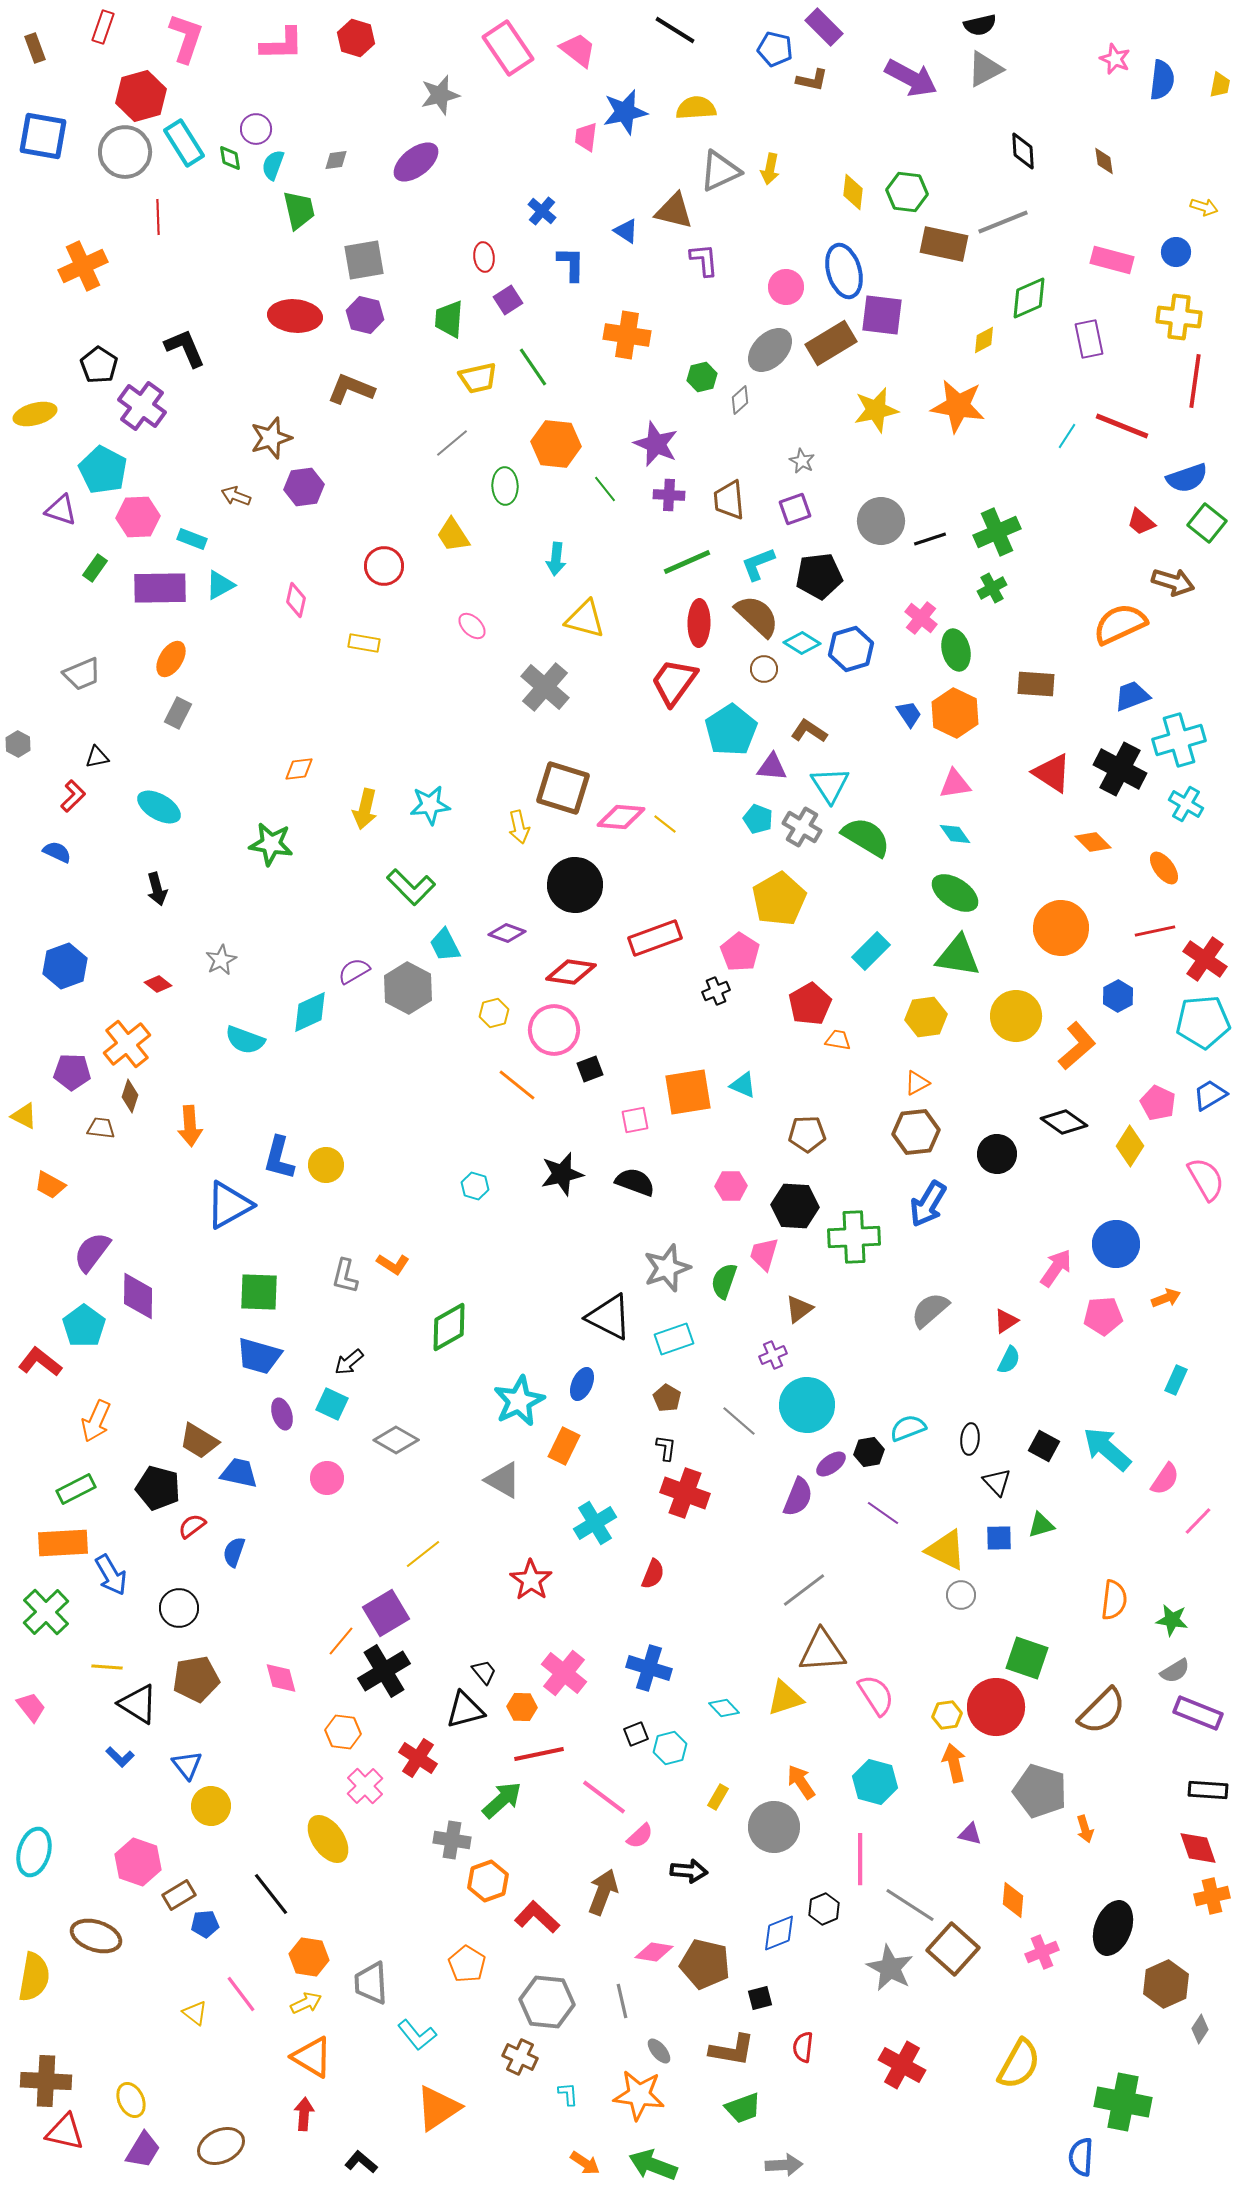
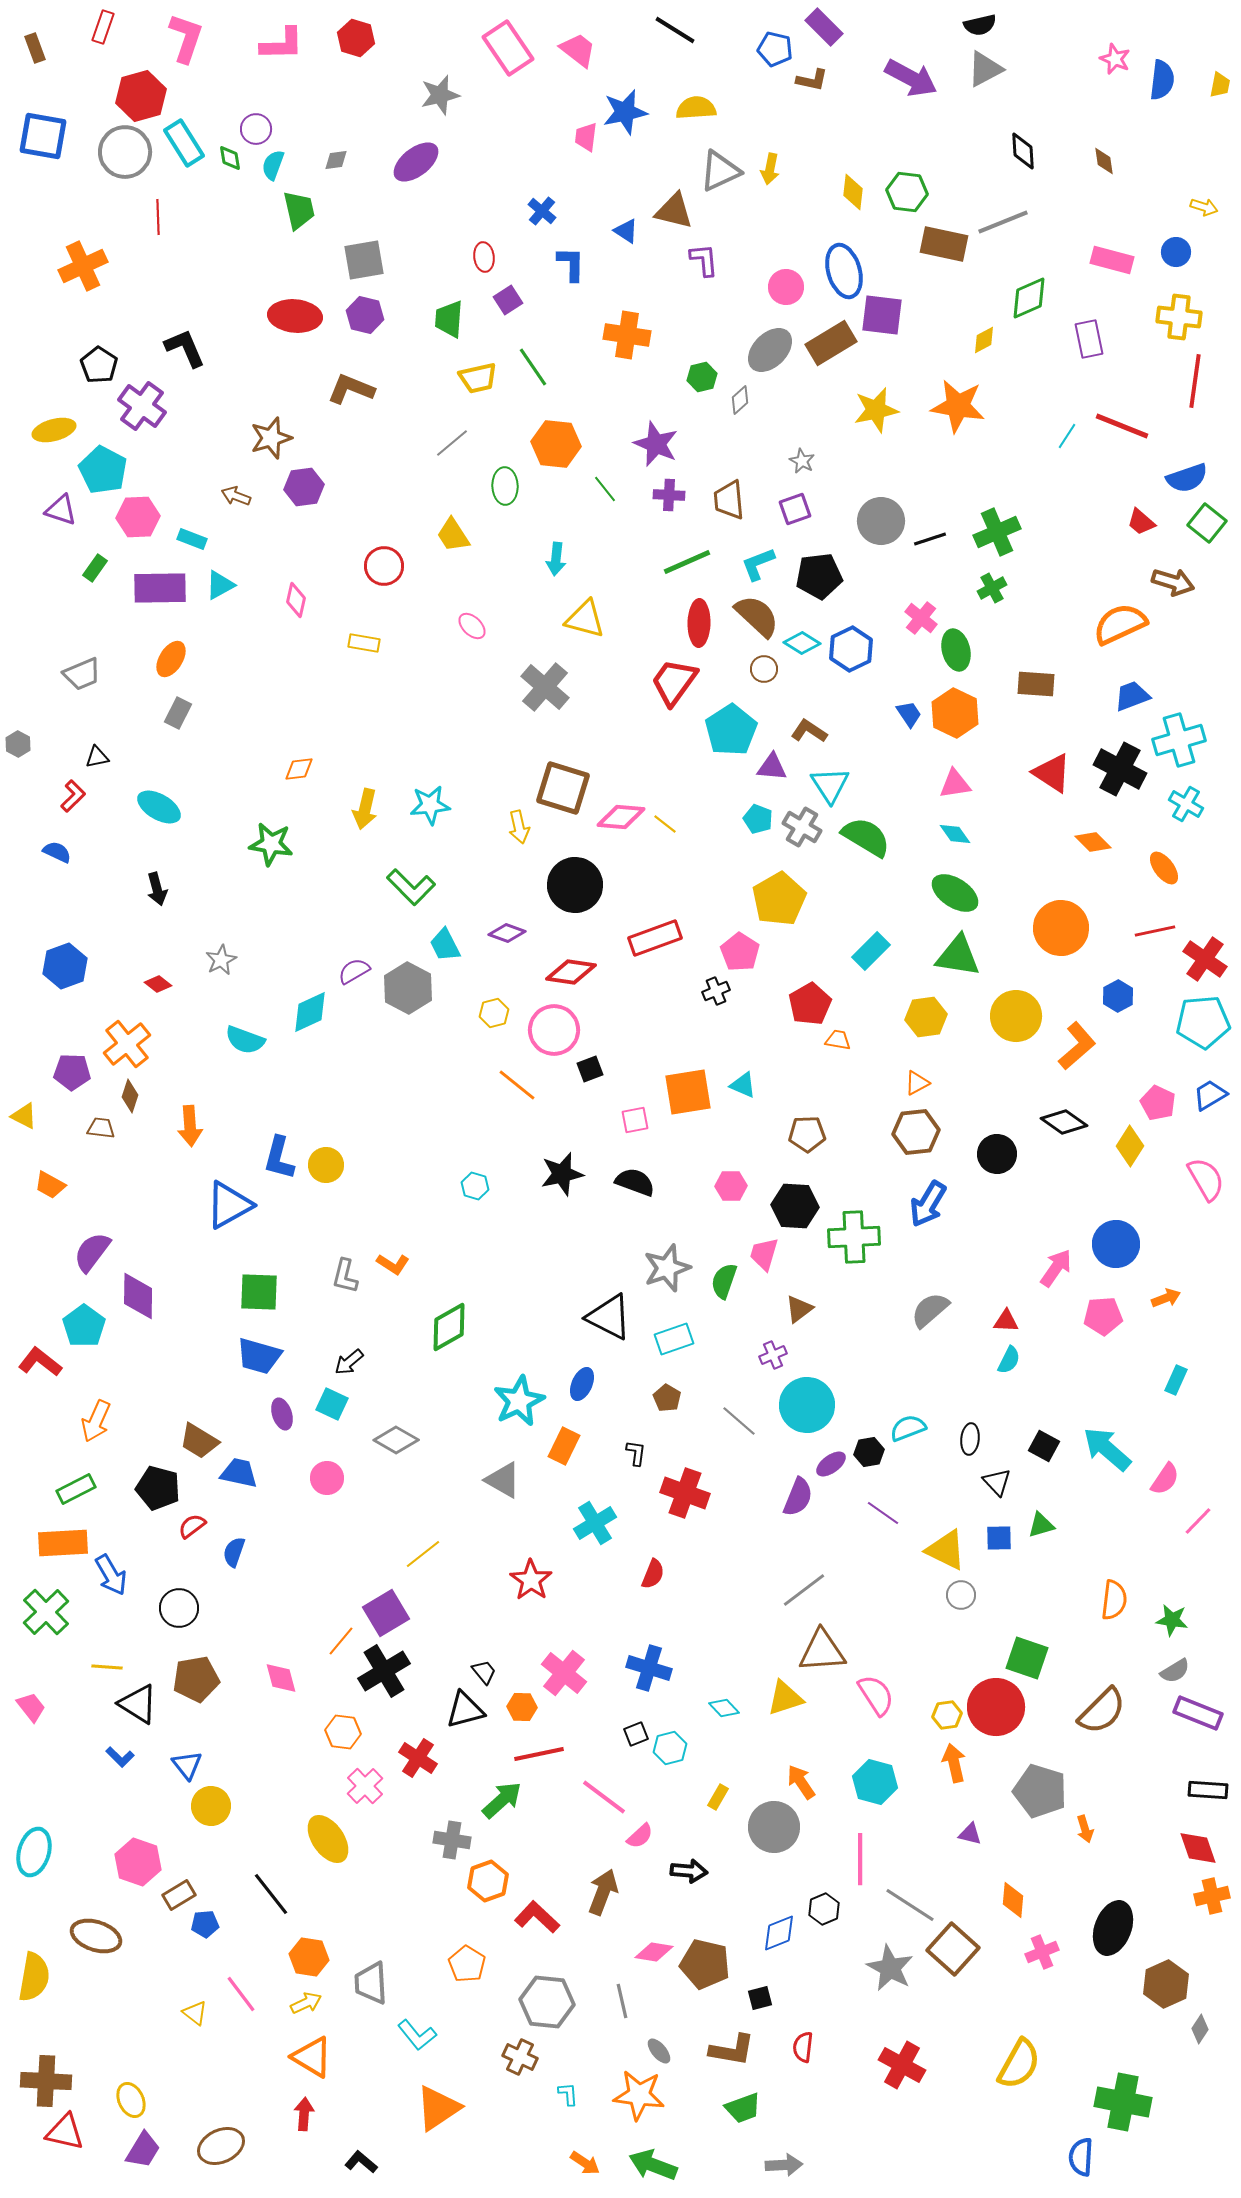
yellow ellipse at (35, 414): moved 19 px right, 16 px down
blue hexagon at (851, 649): rotated 9 degrees counterclockwise
red triangle at (1006, 1321): rotated 36 degrees clockwise
black L-shape at (666, 1448): moved 30 px left, 5 px down
